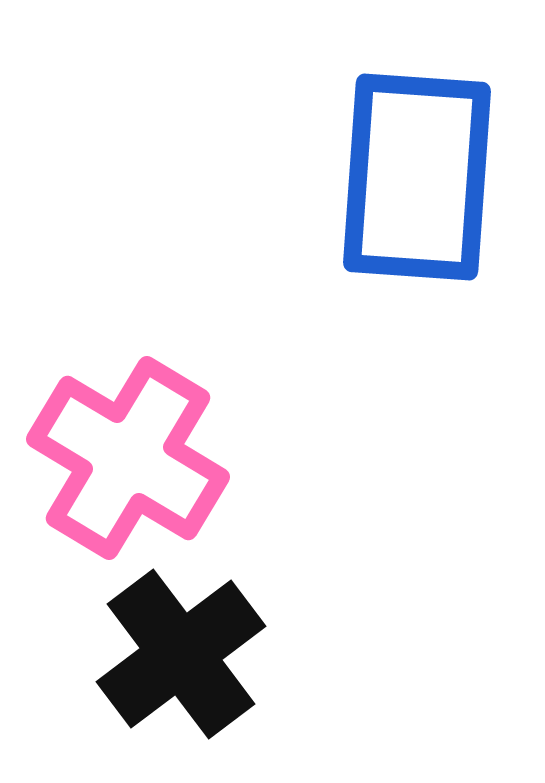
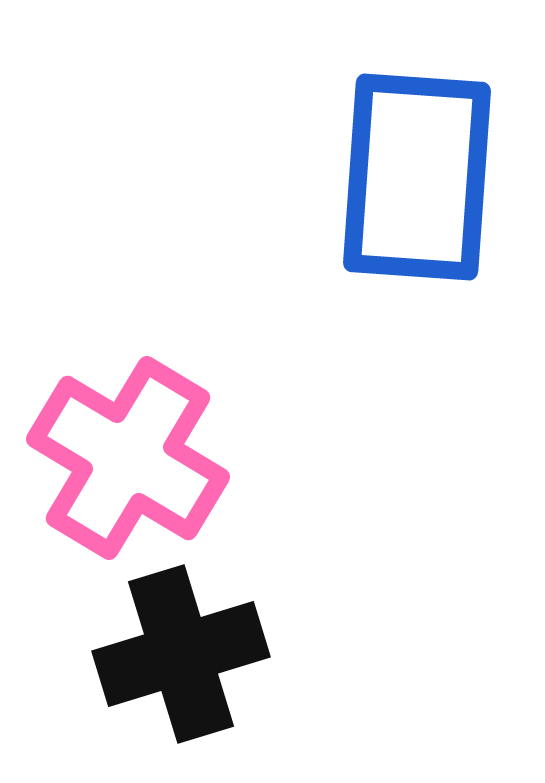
black cross: rotated 20 degrees clockwise
